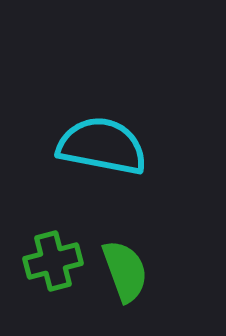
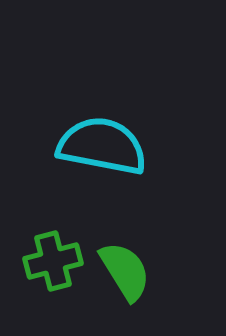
green semicircle: rotated 12 degrees counterclockwise
